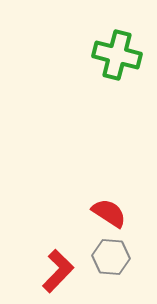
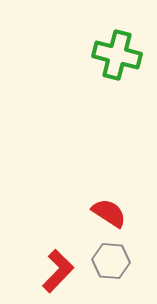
gray hexagon: moved 4 px down
